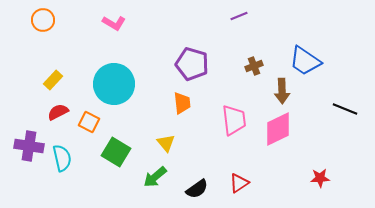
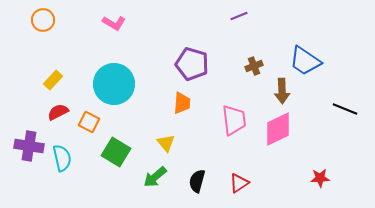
orange trapezoid: rotated 10 degrees clockwise
black semicircle: moved 8 px up; rotated 140 degrees clockwise
